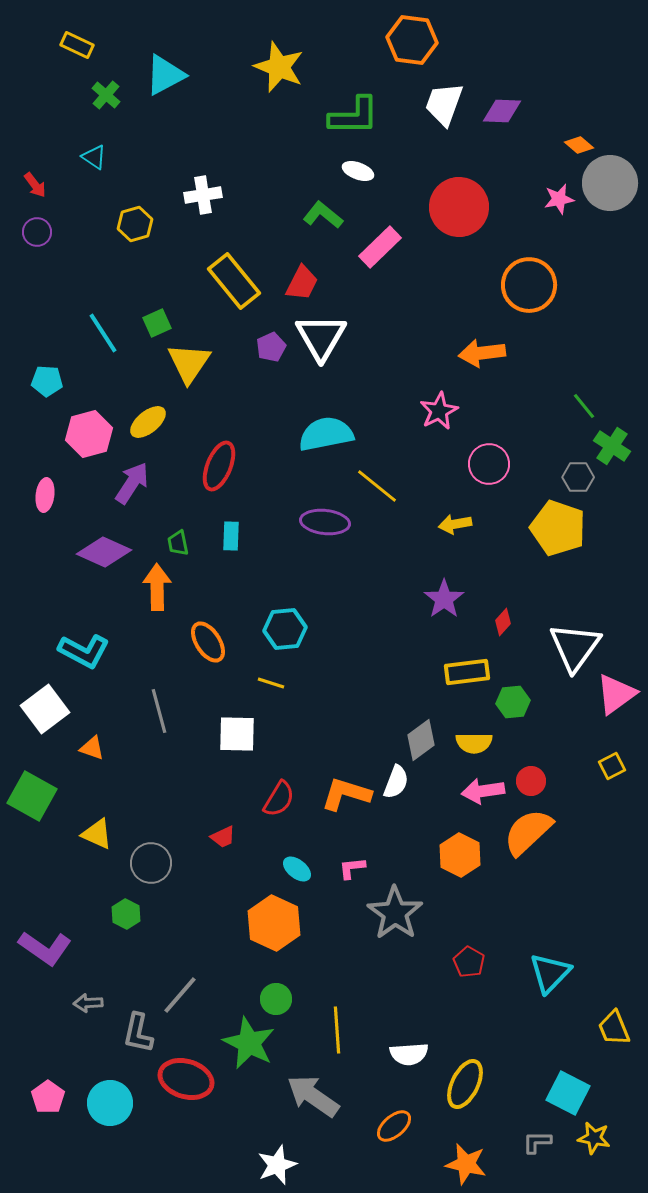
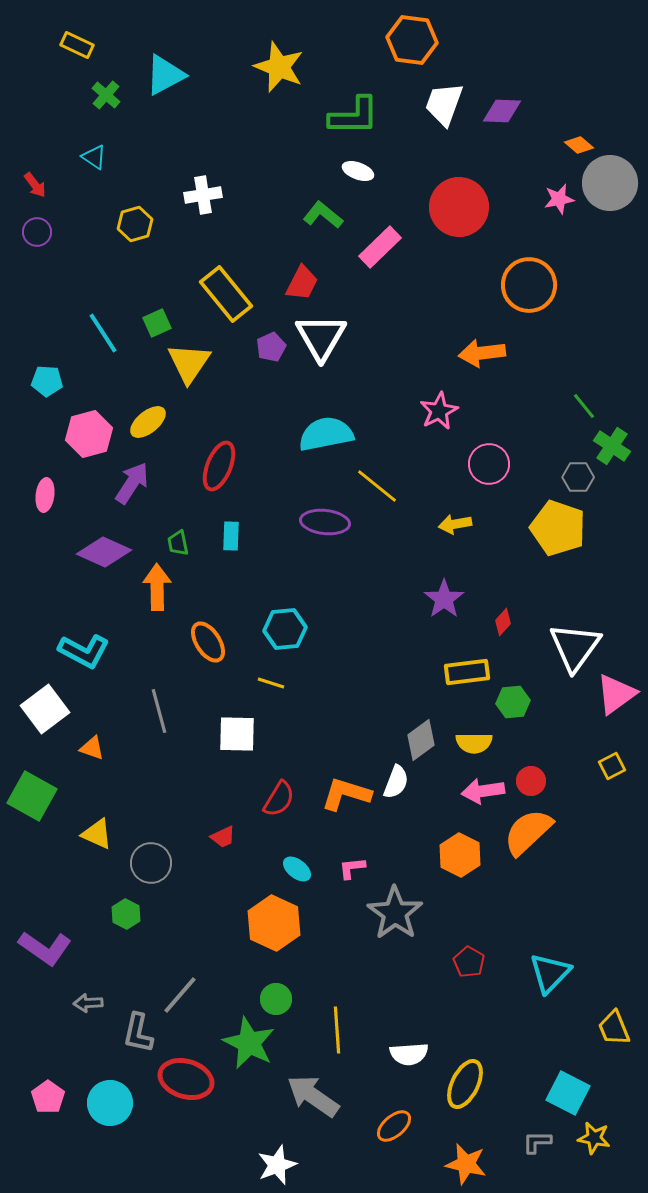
yellow rectangle at (234, 281): moved 8 px left, 13 px down
